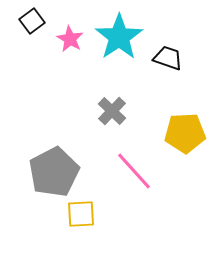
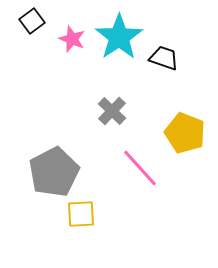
pink star: moved 2 px right; rotated 8 degrees counterclockwise
black trapezoid: moved 4 px left
yellow pentagon: rotated 24 degrees clockwise
pink line: moved 6 px right, 3 px up
